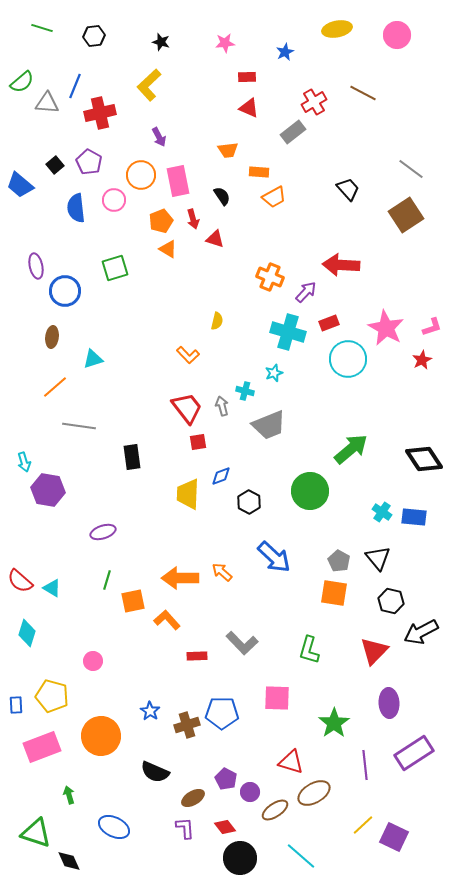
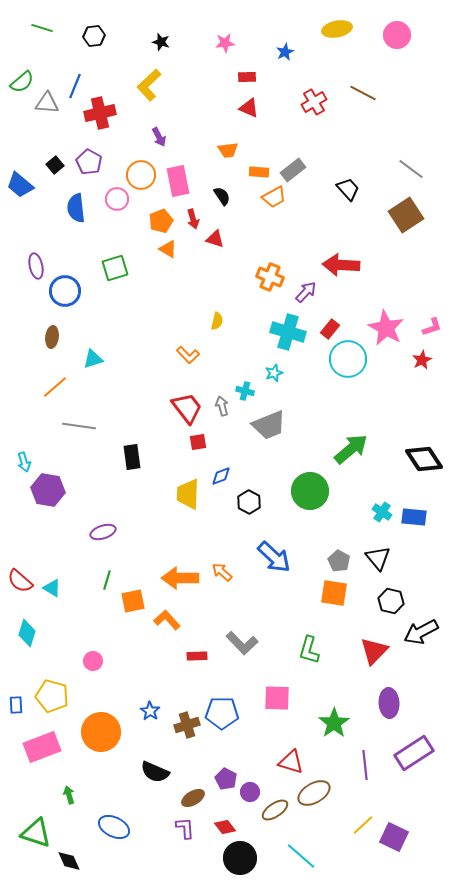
gray rectangle at (293, 132): moved 38 px down
pink circle at (114, 200): moved 3 px right, 1 px up
red rectangle at (329, 323): moved 1 px right, 6 px down; rotated 30 degrees counterclockwise
orange circle at (101, 736): moved 4 px up
